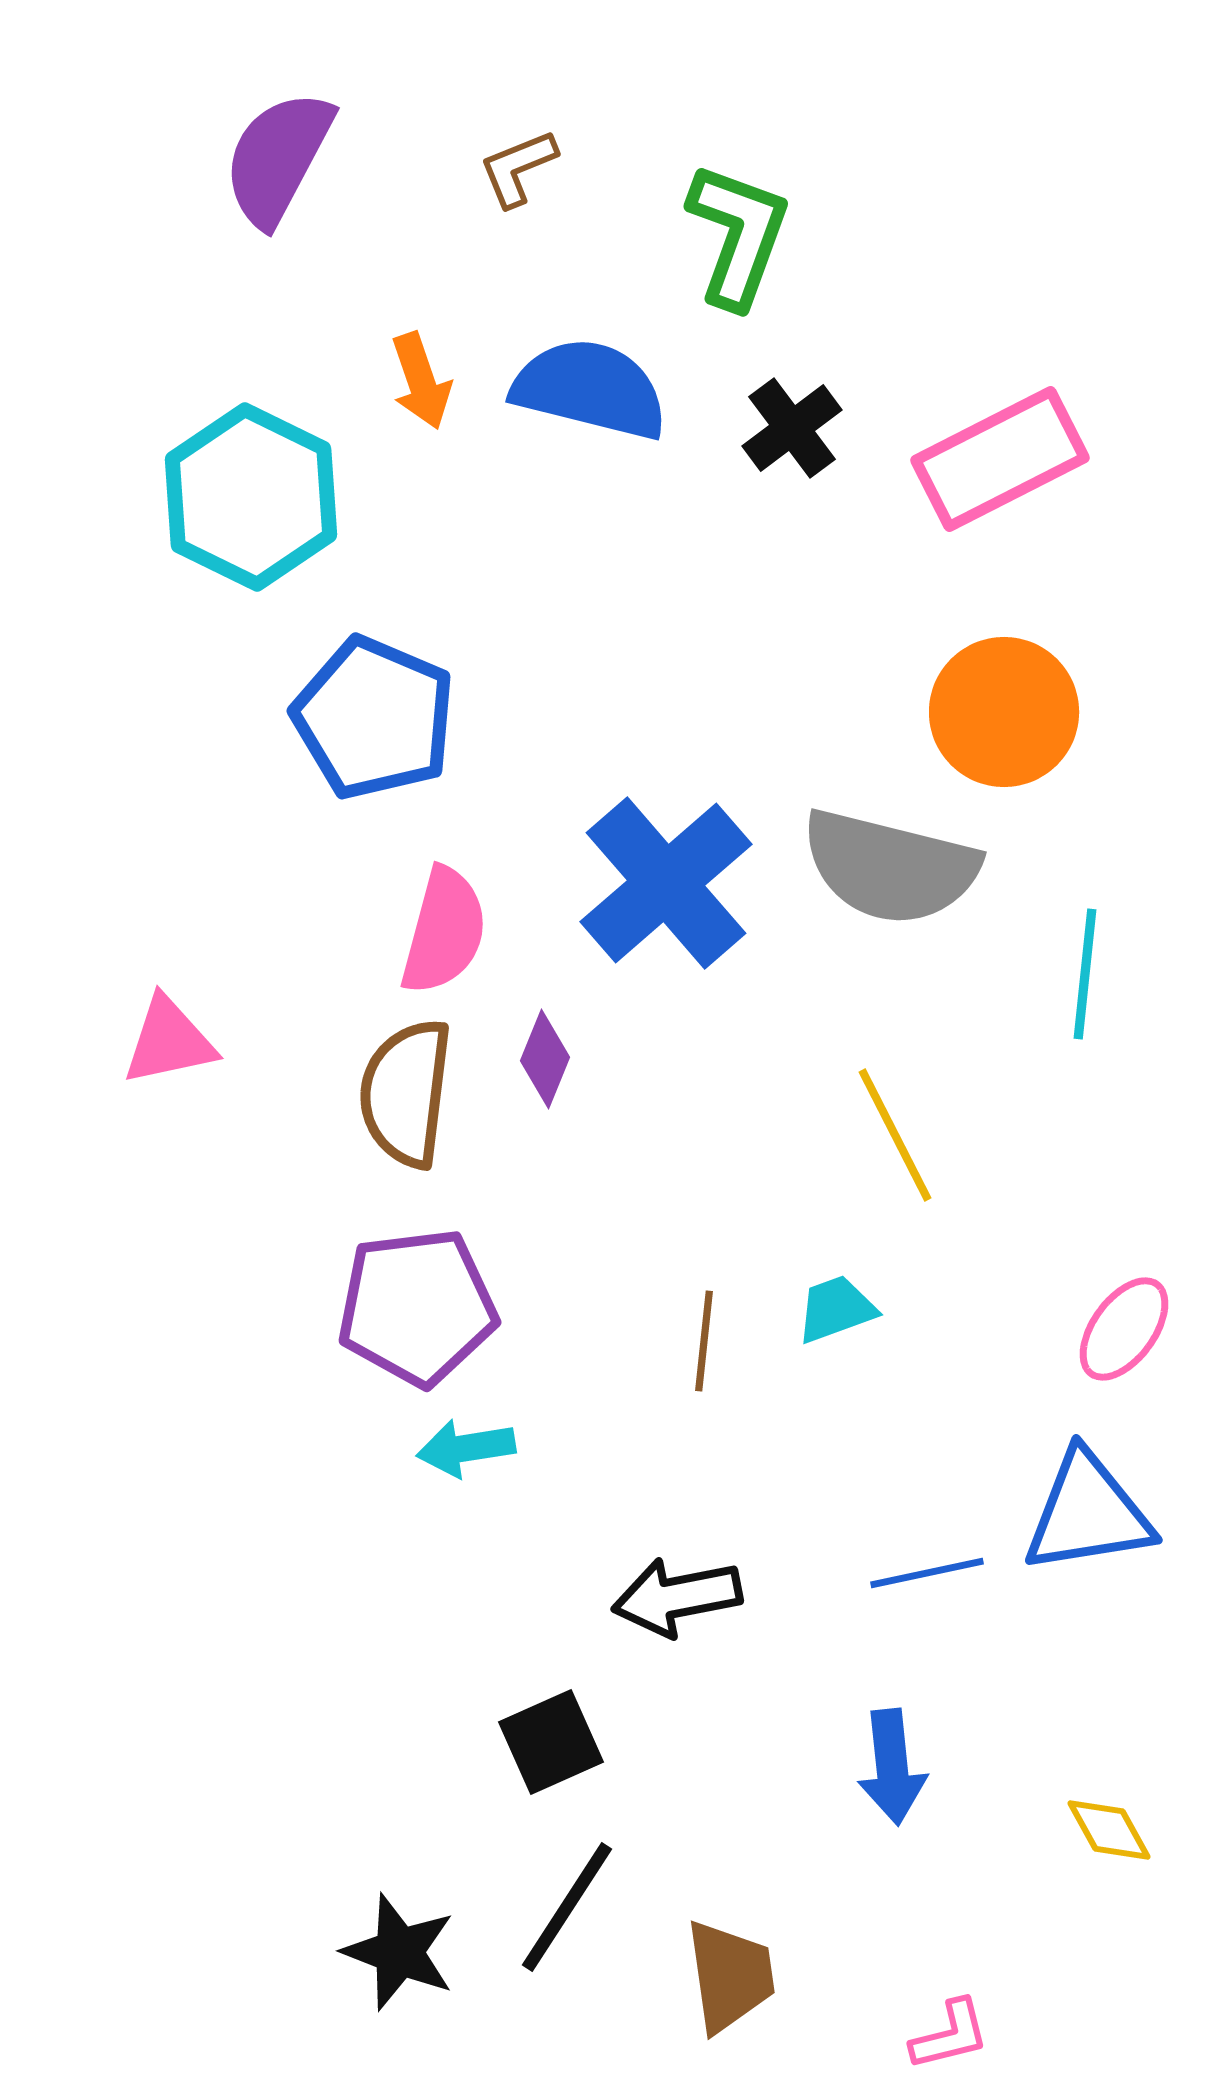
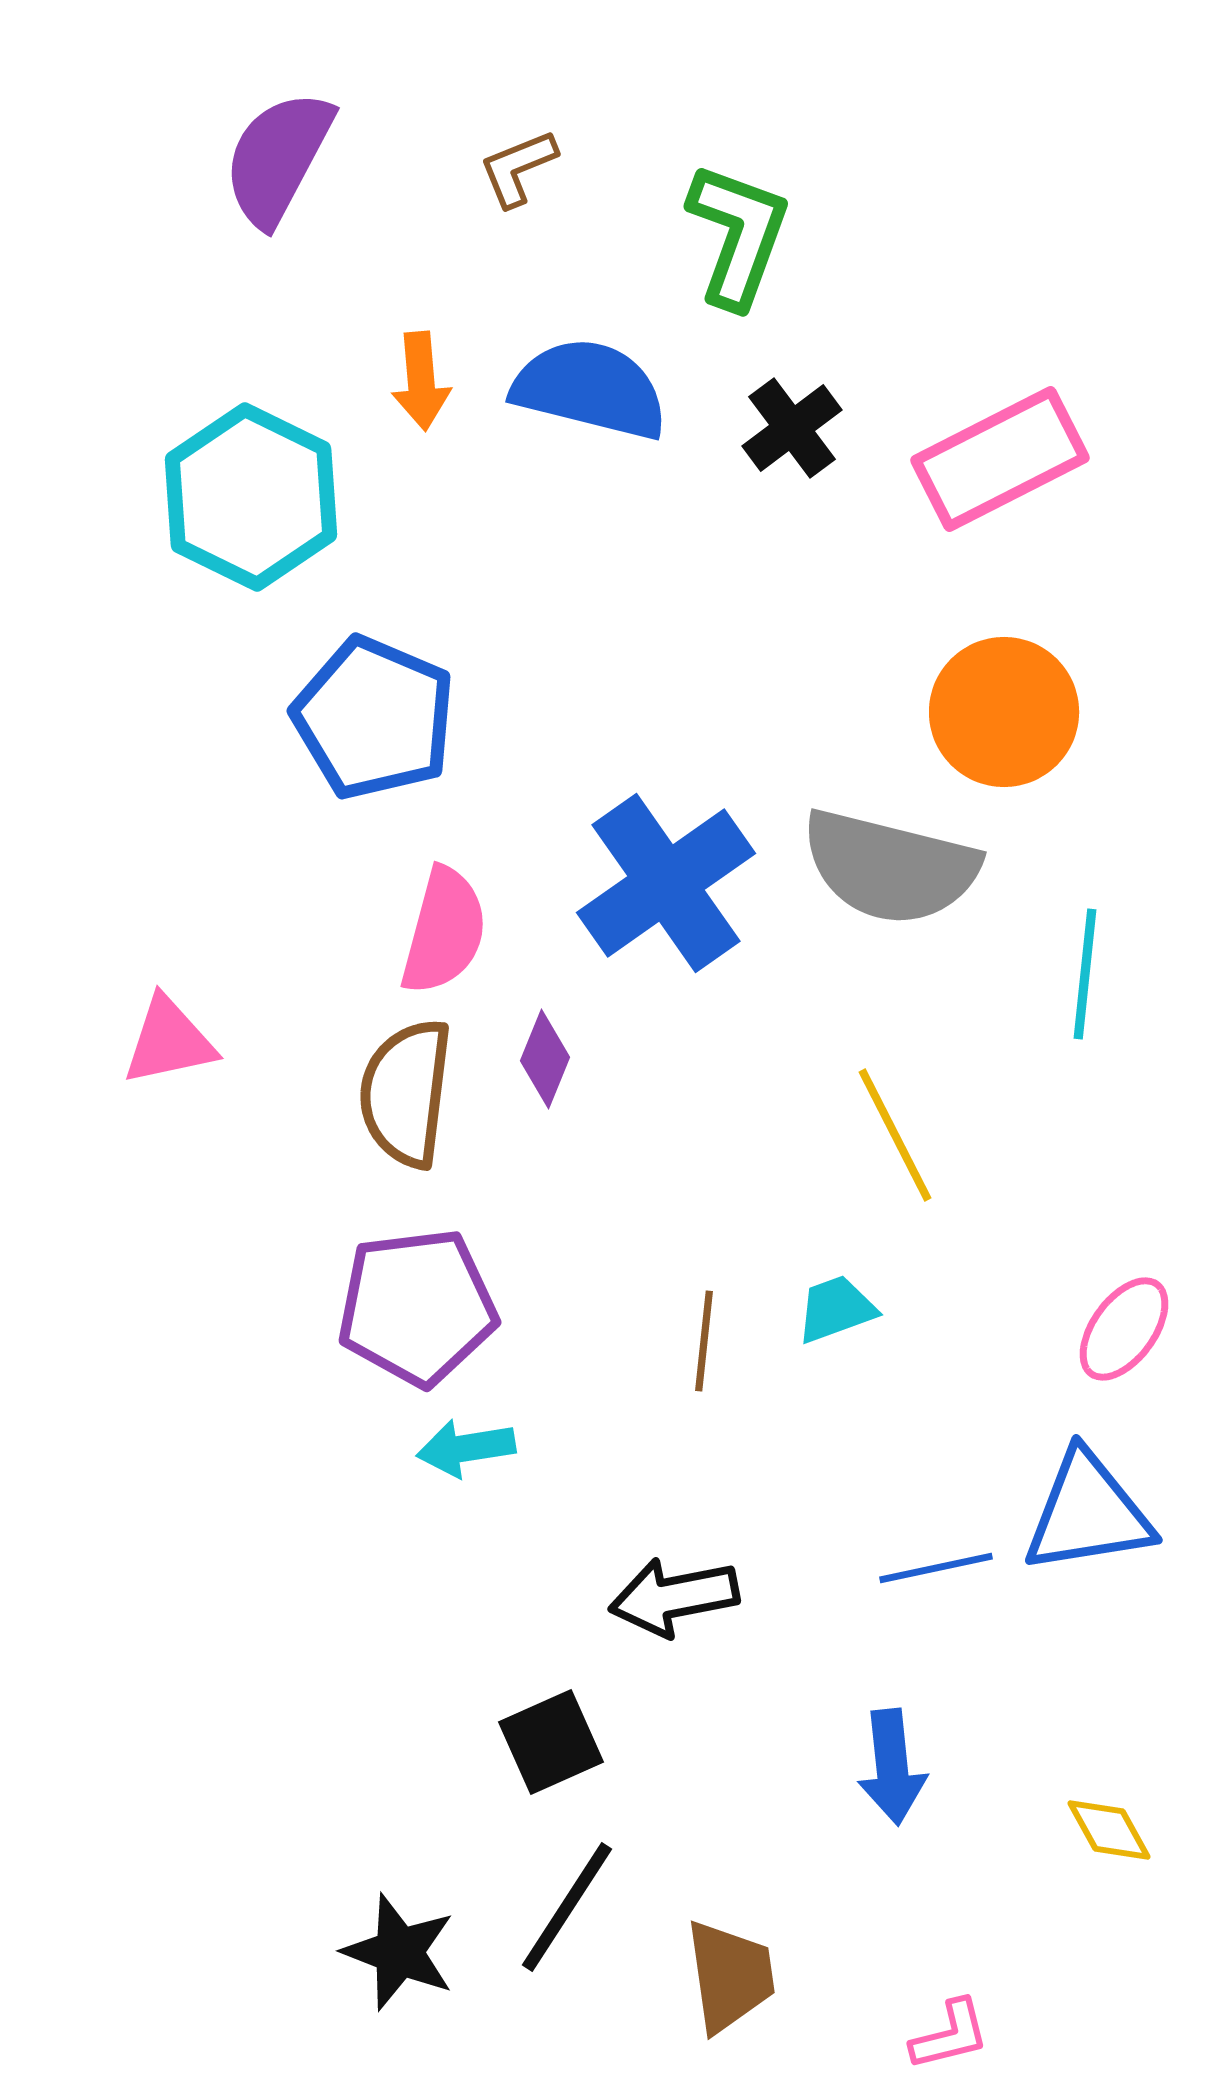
orange arrow: rotated 14 degrees clockwise
blue cross: rotated 6 degrees clockwise
blue line: moved 9 px right, 5 px up
black arrow: moved 3 px left
